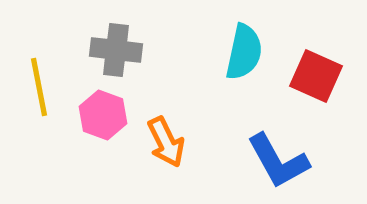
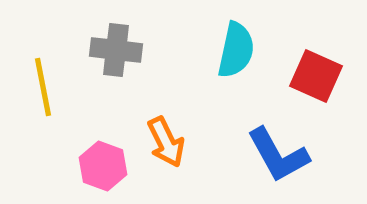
cyan semicircle: moved 8 px left, 2 px up
yellow line: moved 4 px right
pink hexagon: moved 51 px down
blue L-shape: moved 6 px up
